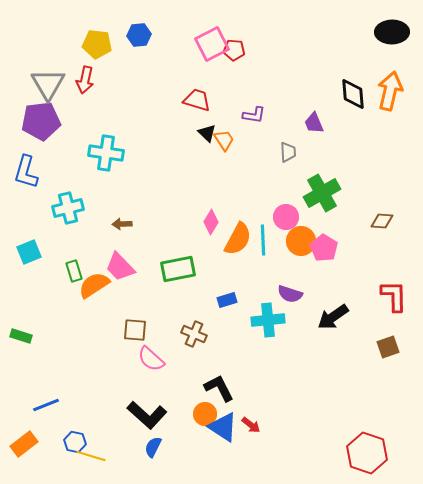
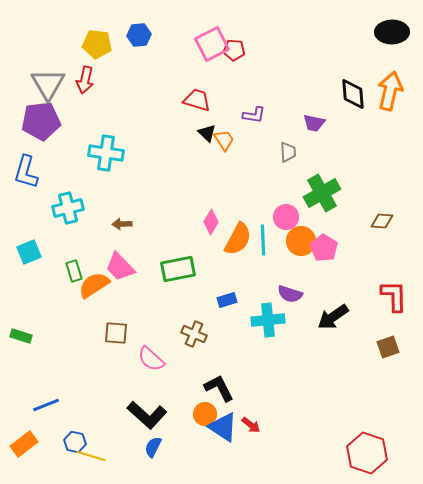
purple trapezoid at (314, 123): rotated 55 degrees counterclockwise
brown square at (135, 330): moved 19 px left, 3 px down
